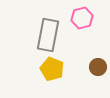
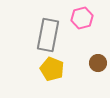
brown circle: moved 4 px up
